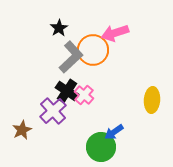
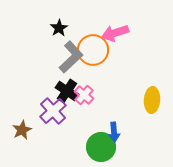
blue arrow: rotated 60 degrees counterclockwise
